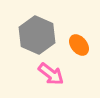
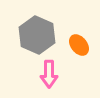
pink arrow: moved 2 px left; rotated 52 degrees clockwise
